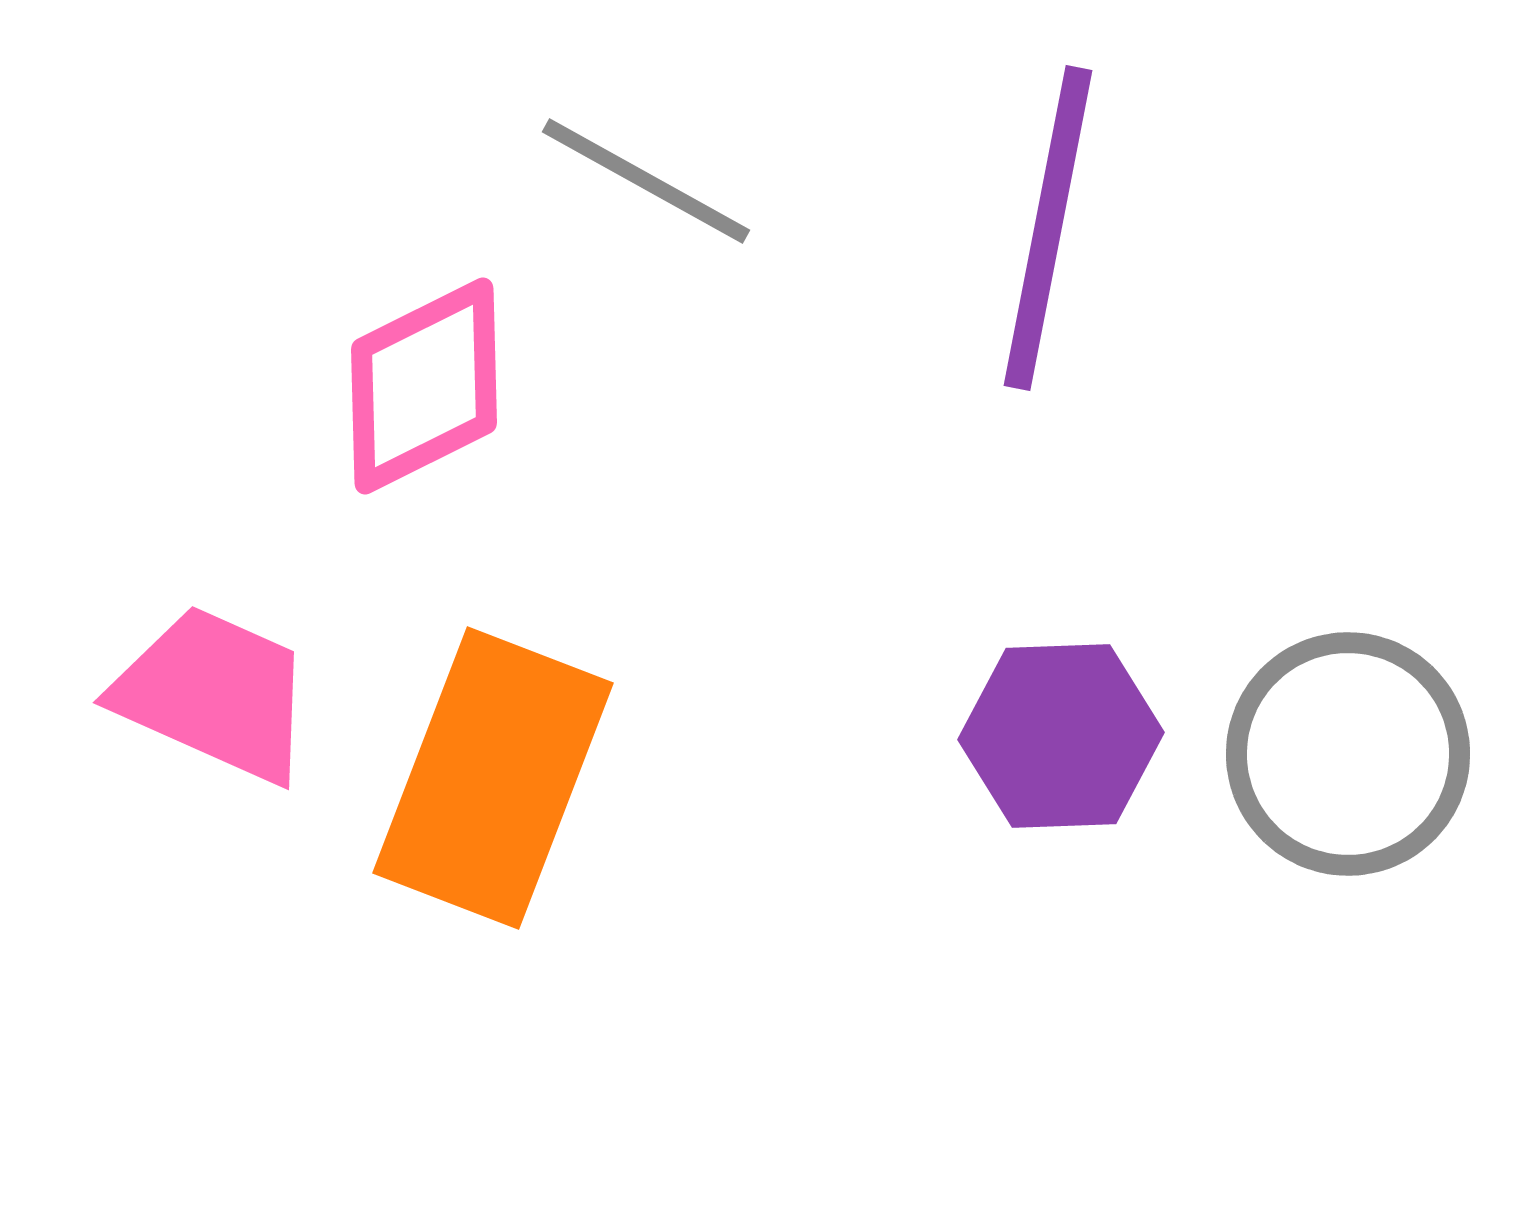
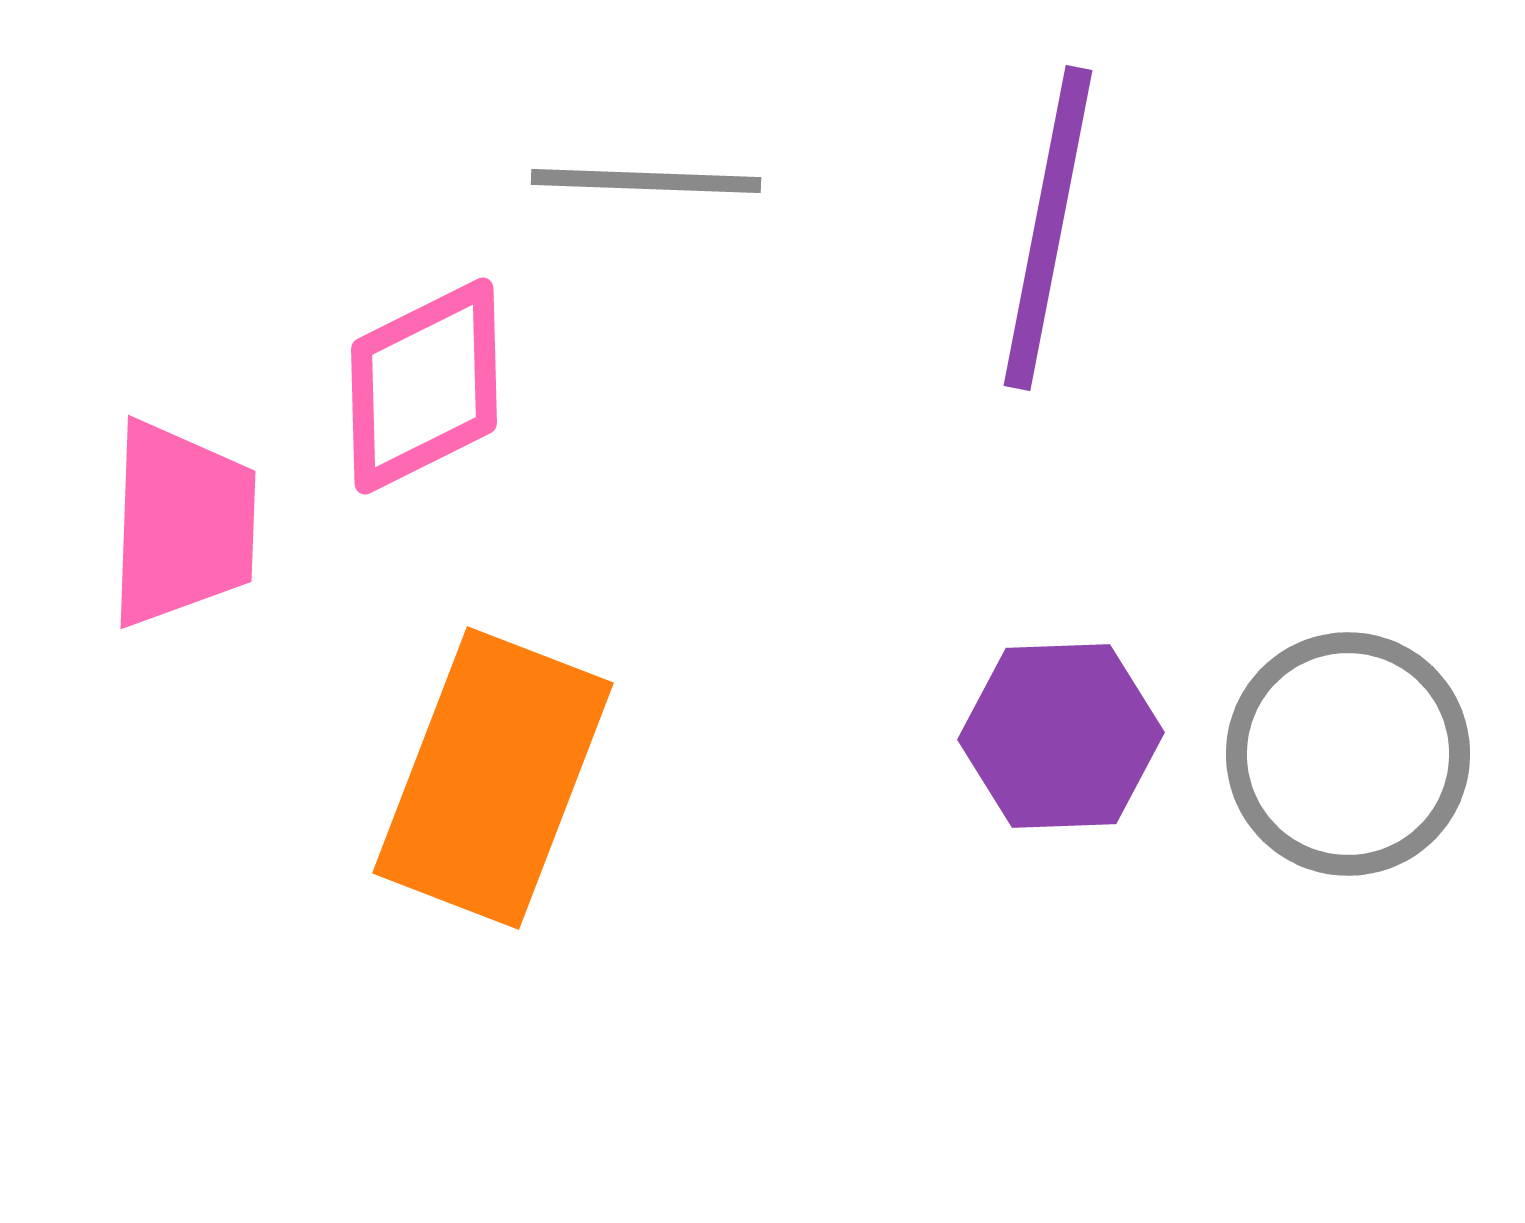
gray line: rotated 27 degrees counterclockwise
pink trapezoid: moved 32 px left, 170 px up; rotated 68 degrees clockwise
